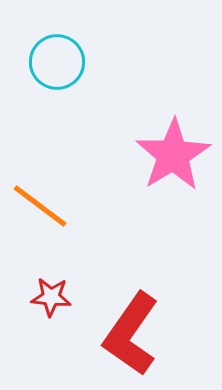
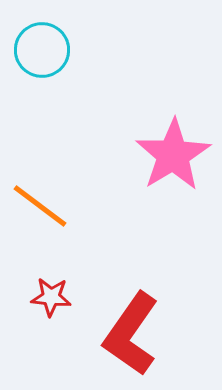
cyan circle: moved 15 px left, 12 px up
